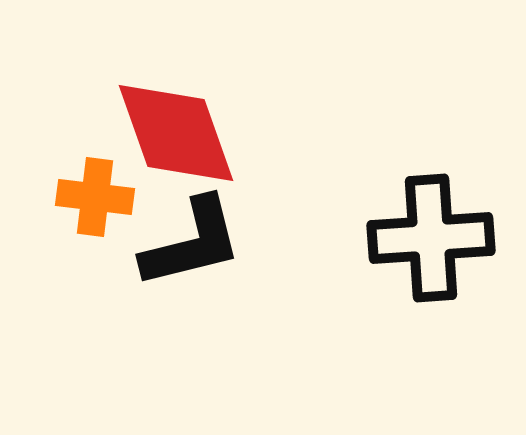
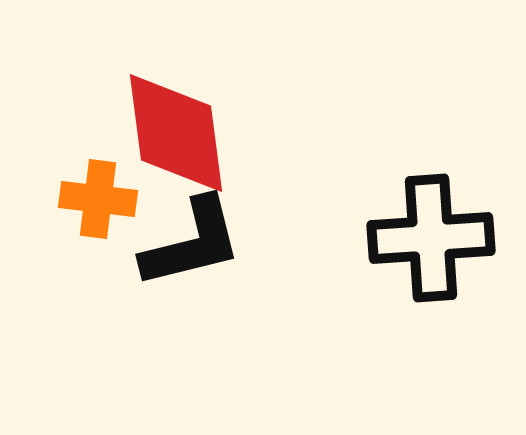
red diamond: rotated 12 degrees clockwise
orange cross: moved 3 px right, 2 px down
